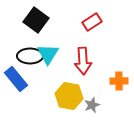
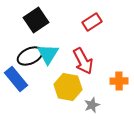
black square: rotated 20 degrees clockwise
black ellipse: rotated 25 degrees counterclockwise
red arrow: rotated 24 degrees counterclockwise
yellow hexagon: moved 1 px left, 9 px up
